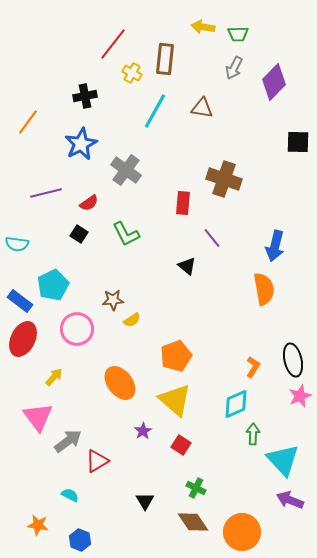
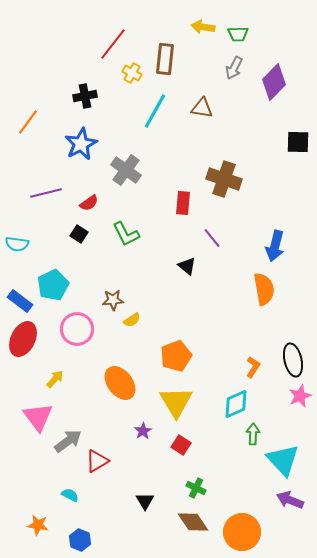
yellow arrow at (54, 377): moved 1 px right, 2 px down
yellow triangle at (175, 400): moved 1 px right, 2 px down; rotated 18 degrees clockwise
